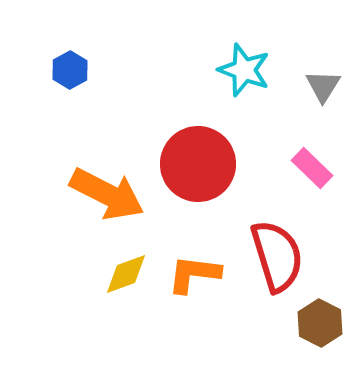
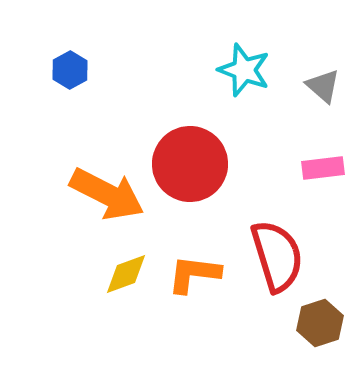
gray triangle: rotated 21 degrees counterclockwise
red circle: moved 8 px left
pink rectangle: moved 11 px right; rotated 51 degrees counterclockwise
brown hexagon: rotated 15 degrees clockwise
